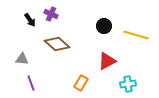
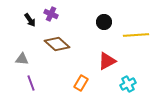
black circle: moved 4 px up
yellow line: rotated 20 degrees counterclockwise
cyan cross: rotated 21 degrees counterclockwise
